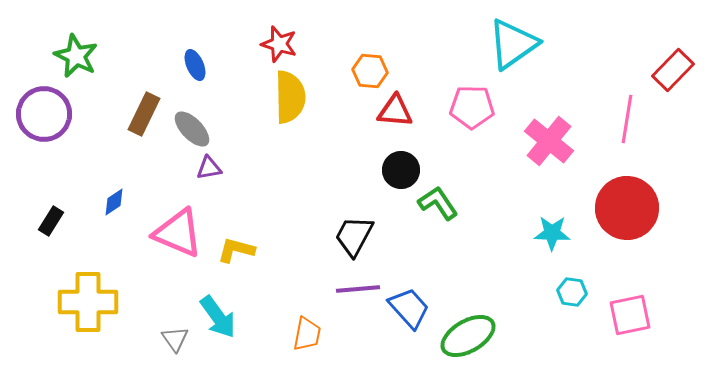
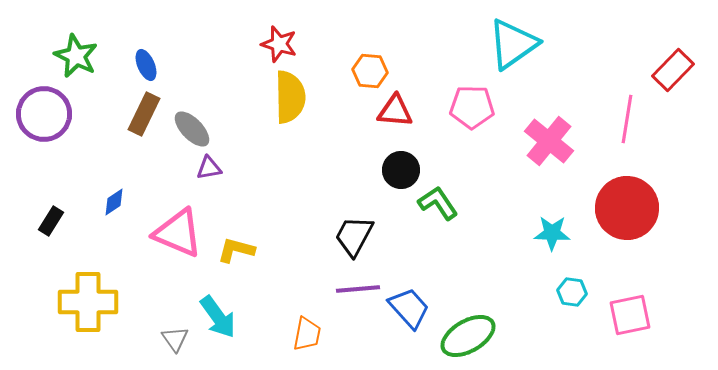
blue ellipse: moved 49 px left
